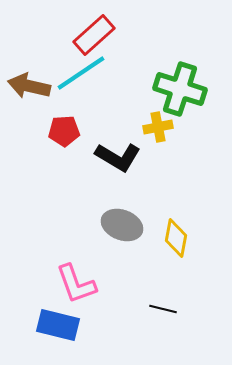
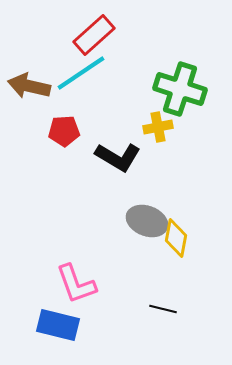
gray ellipse: moved 25 px right, 4 px up
